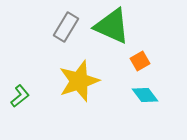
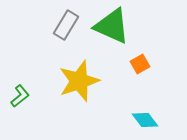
gray rectangle: moved 2 px up
orange square: moved 3 px down
cyan diamond: moved 25 px down
